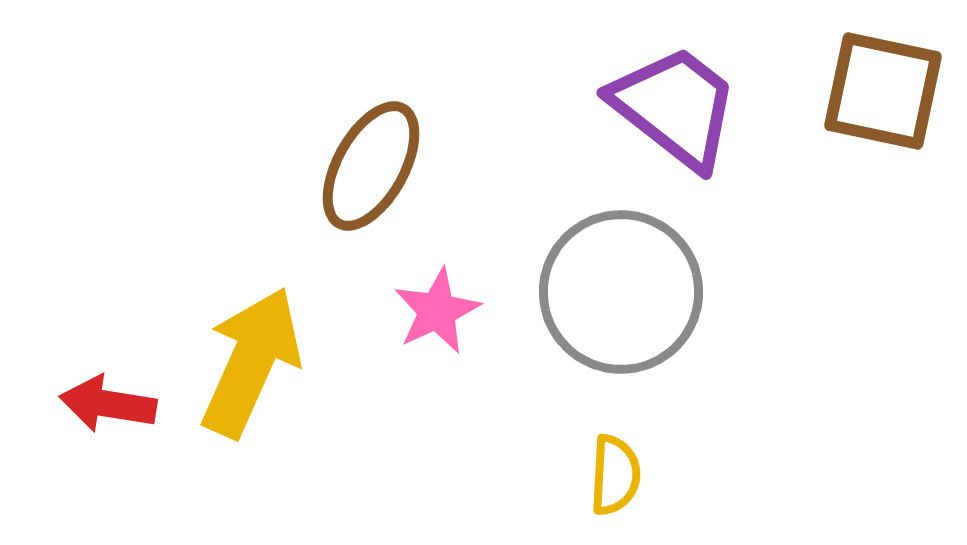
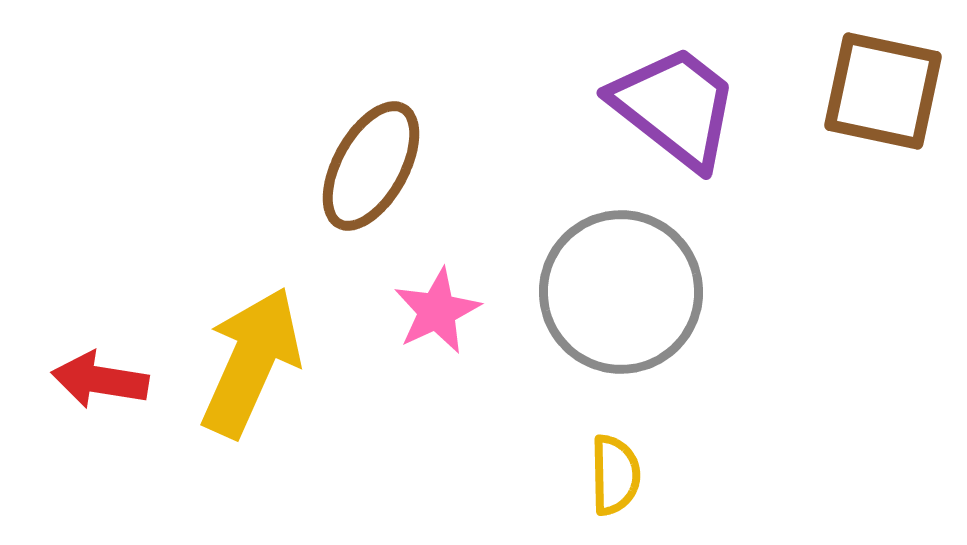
red arrow: moved 8 px left, 24 px up
yellow semicircle: rotated 4 degrees counterclockwise
